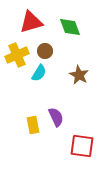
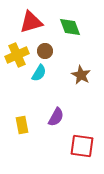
brown star: moved 2 px right
purple semicircle: rotated 54 degrees clockwise
yellow rectangle: moved 11 px left
